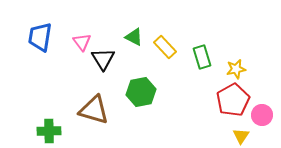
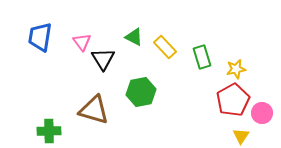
pink circle: moved 2 px up
